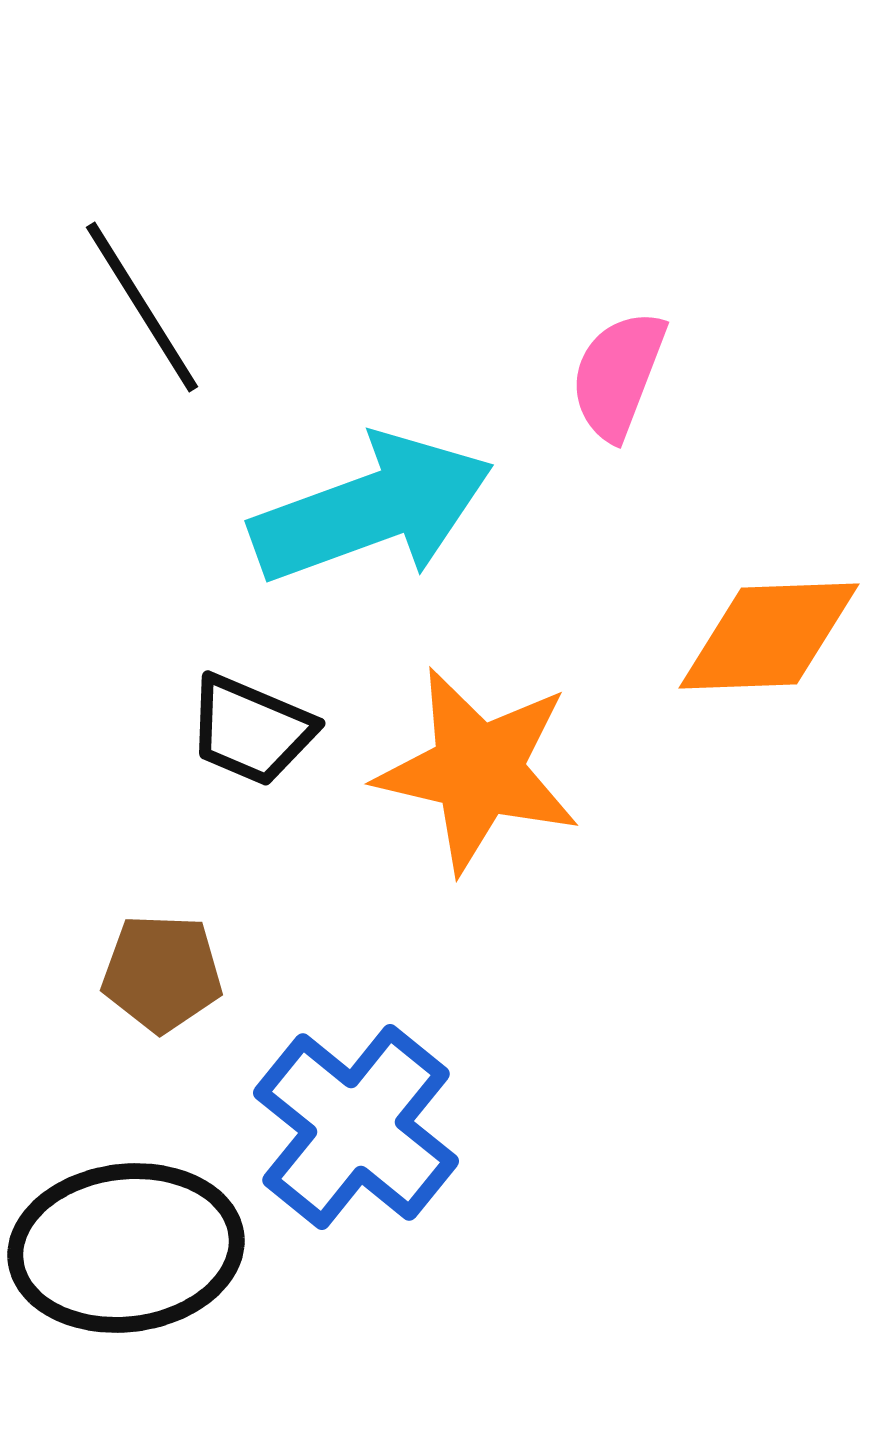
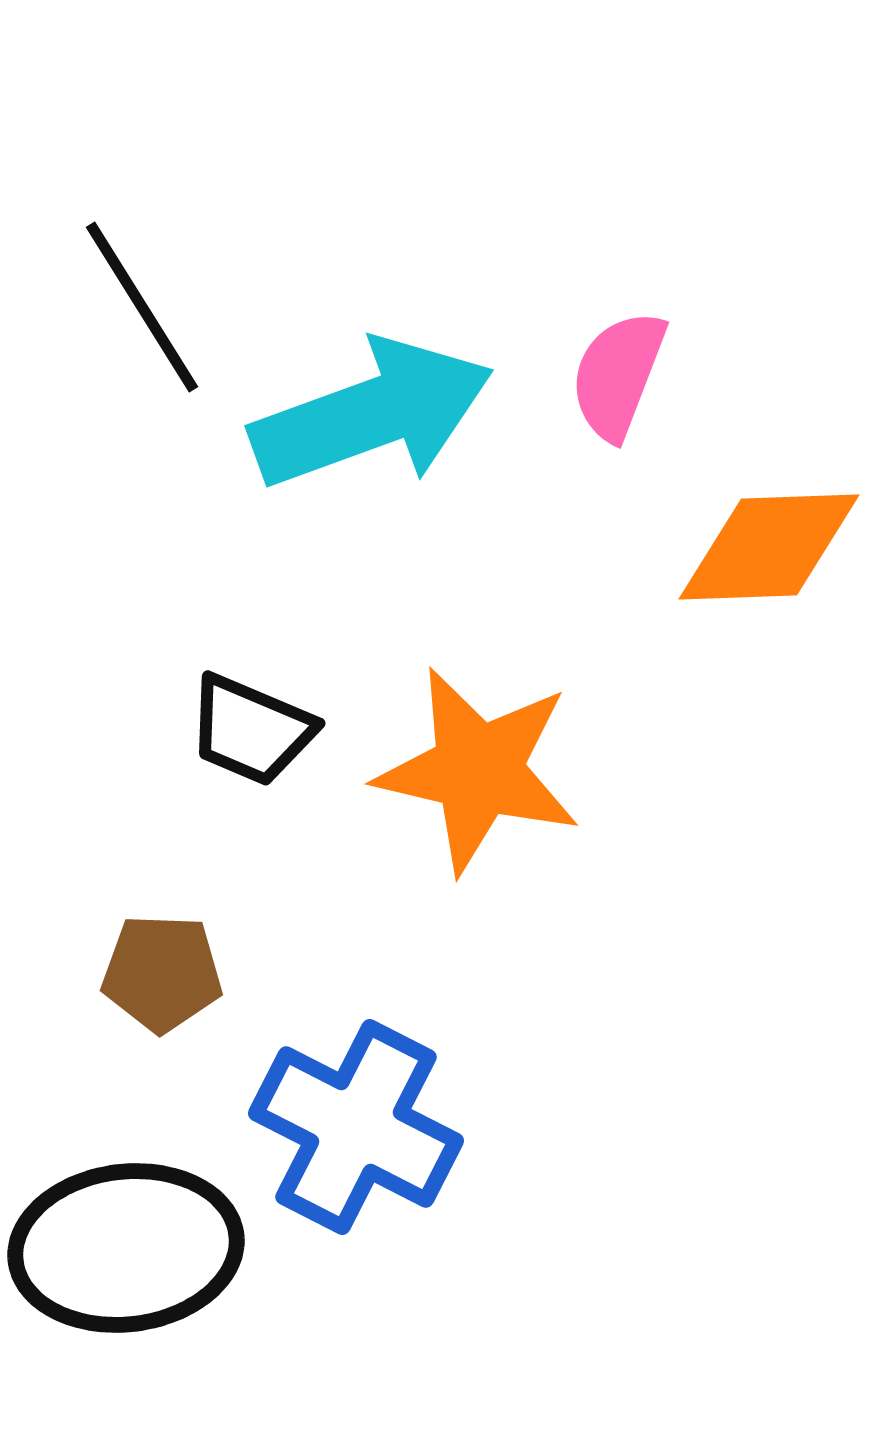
cyan arrow: moved 95 px up
orange diamond: moved 89 px up
blue cross: rotated 12 degrees counterclockwise
